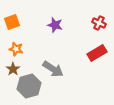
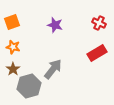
orange star: moved 3 px left, 2 px up
gray arrow: rotated 85 degrees counterclockwise
